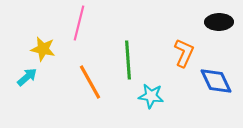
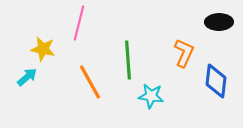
blue diamond: rotated 32 degrees clockwise
